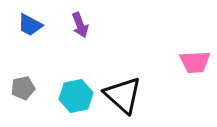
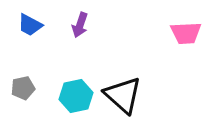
purple arrow: rotated 40 degrees clockwise
pink trapezoid: moved 9 px left, 29 px up
